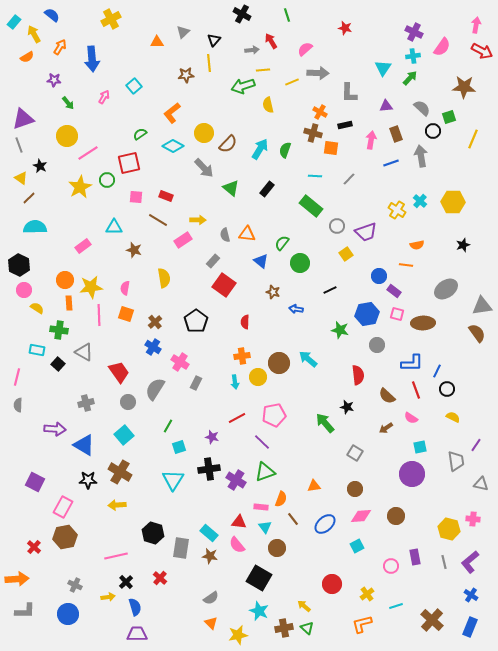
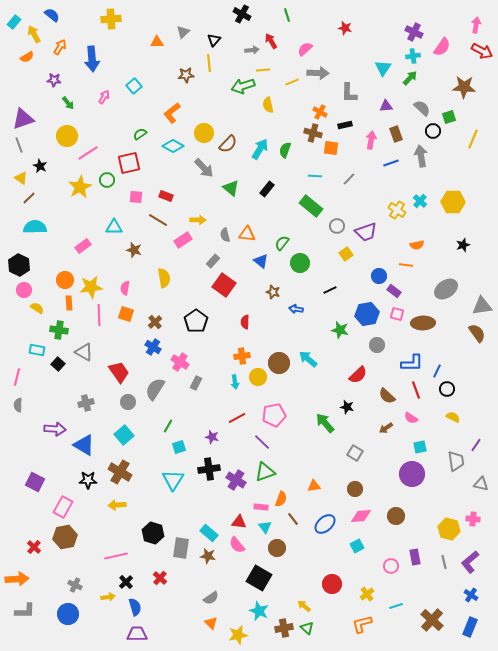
yellow cross at (111, 19): rotated 24 degrees clockwise
red semicircle at (358, 375): rotated 54 degrees clockwise
brown star at (210, 556): moved 2 px left
